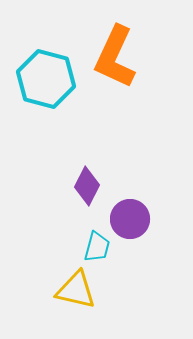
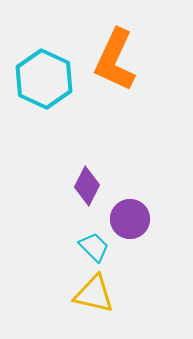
orange L-shape: moved 3 px down
cyan hexagon: moved 2 px left; rotated 10 degrees clockwise
cyan trapezoid: moved 3 px left; rotated 60 degrees counterclockwise
yellow triangle: moved 18 px right, 4 px down
